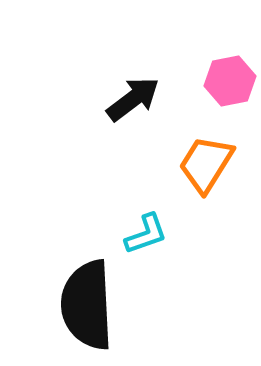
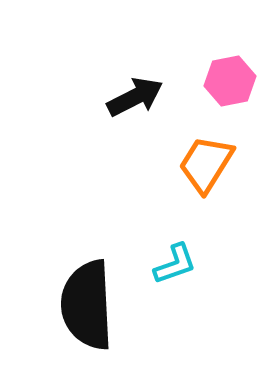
black arrow: moved 2 px right, 2 px up; rotated 10 degrees clockwise
cyan L-shape: moved 29 px right, 30 px down
